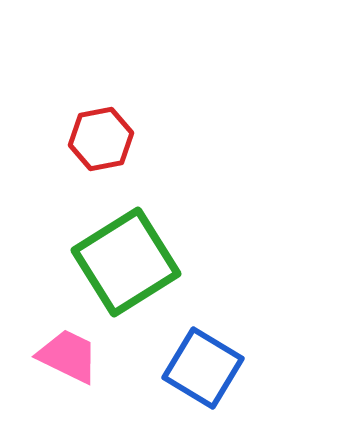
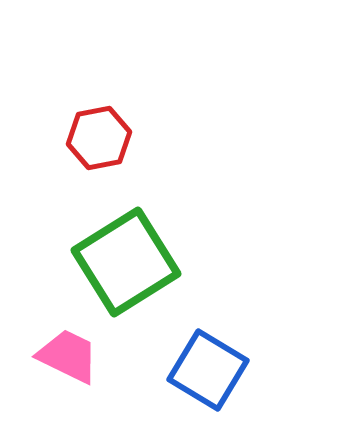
red hexagon: moved 2 px left, 1 px up
blue square: moved 5 px right, 2 px down
